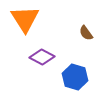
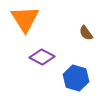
blue hexagon: moved 1 px right, 1 px down
